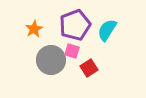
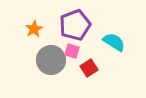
cyan semicircle: moved 7 px right, 12 px down; rotated 90 degrees clockwise
